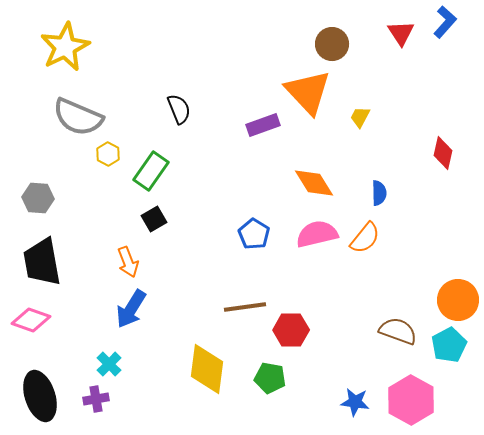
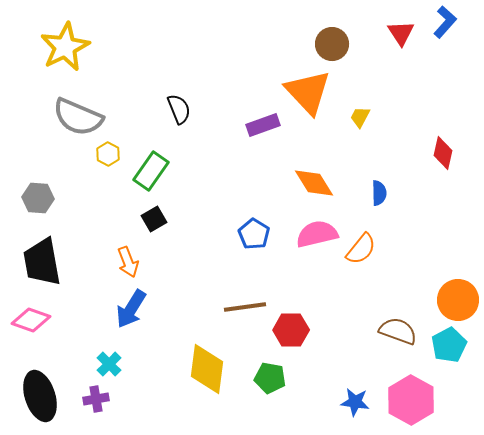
orange semicircle: moved 4 px left, 11 px down
